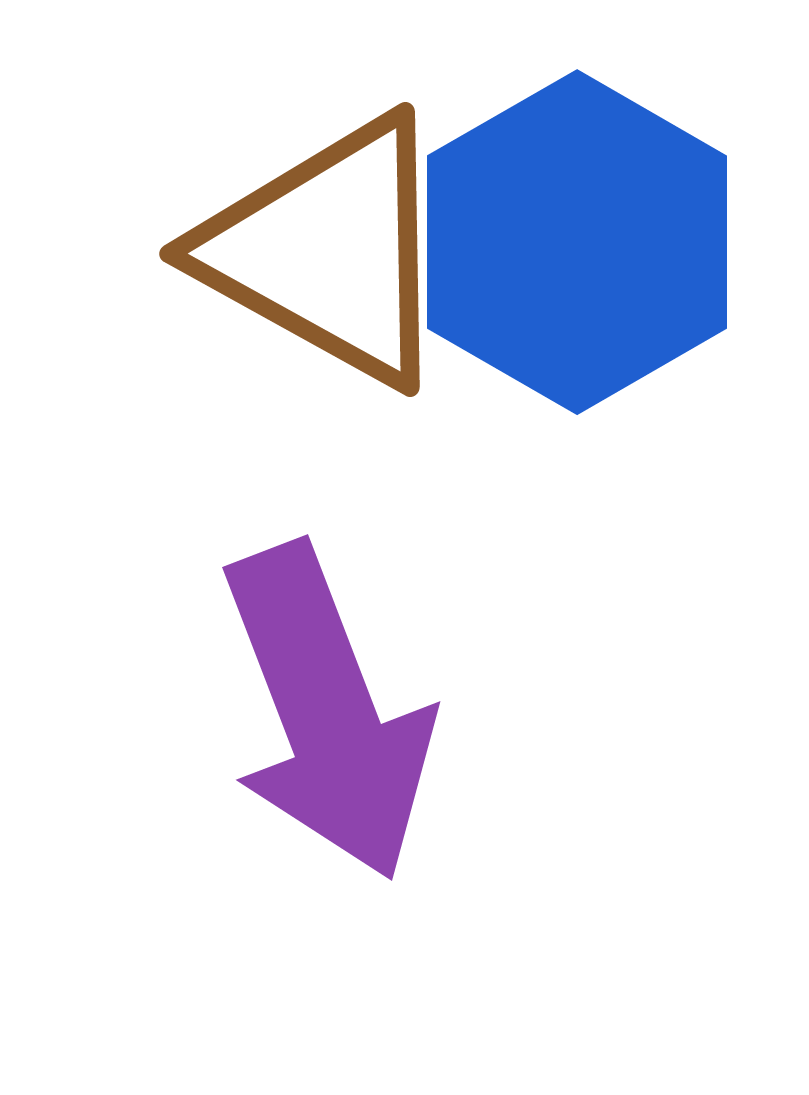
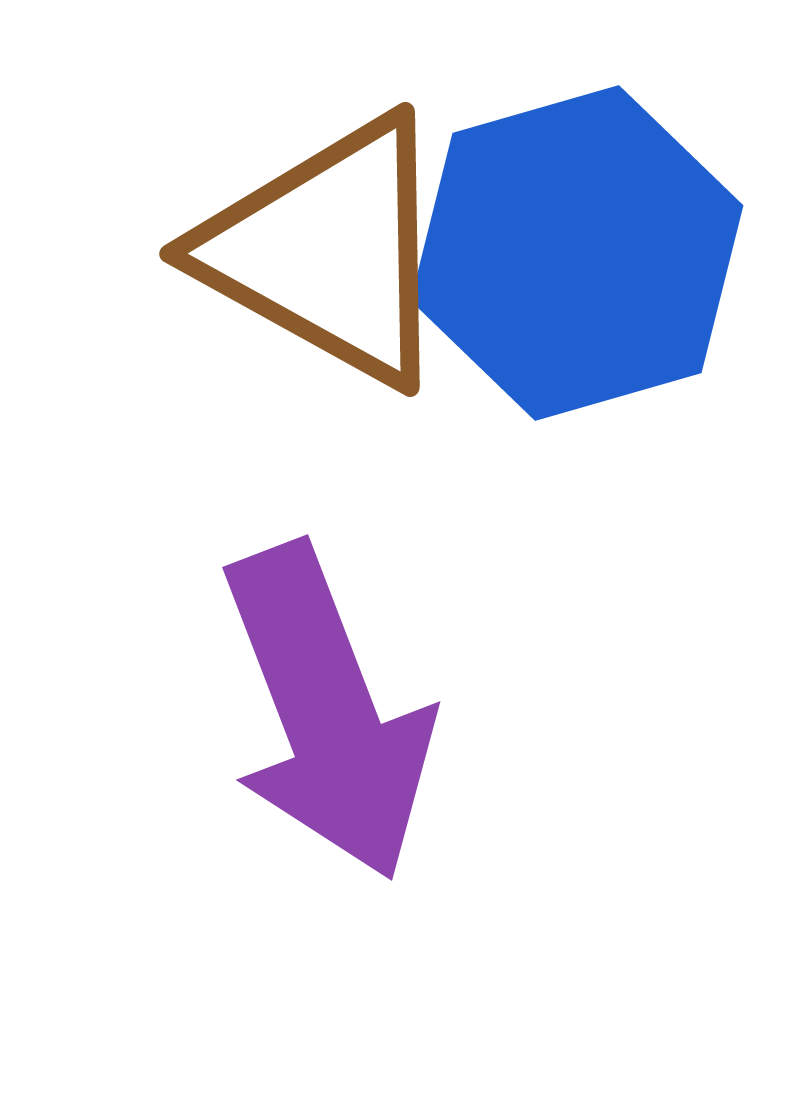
blue hexagon: moved 11 px down; rotated 14 degrees clockwise
